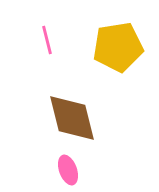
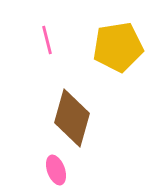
brown diamond: rotated 30 degrees clockwise
pink ellipse: moved 12 px left
